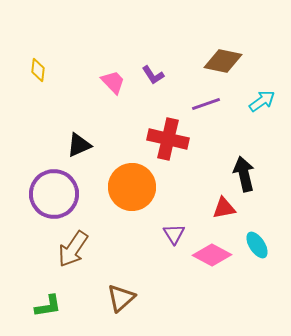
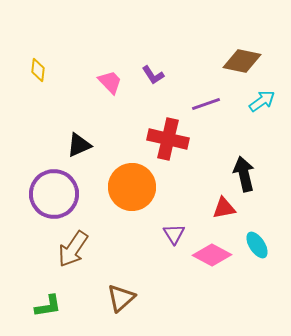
brown diamond: moved 19 px right
pink trapezoid: moved 3 px left
